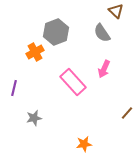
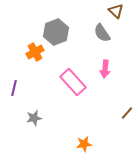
pink arrow: moved 1 px right; rotated 18 degrees counterclockwise
